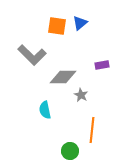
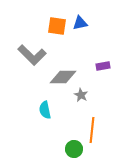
blue triangle: rotated 28 degrees clockwise
purple rectangle: moved 1 px right, 1 px down
green circle: moved 4 px right, 2 px up
